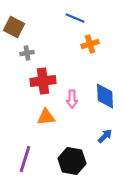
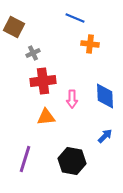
orange cross: rotated 24 degrees clockwise
gray cross: moved 6 px right; rotated 16 degrees counterclockwise
